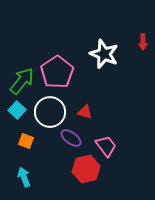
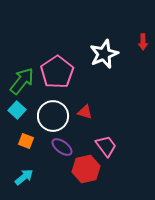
white star: rotated 28 degrees clockwise
white circle: moved 3 px right, 4 px down
purple ellipse: moved 9 px left, 9 px down
cyan arrow: rotated 72 degrees clockwise
